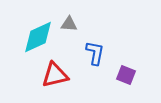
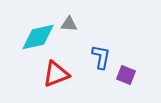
cyan diamond: rotated 12 degrees clockwise
blue L-shape: moved 6 px right, 4 px down
red triangle: moved 1 px right, 1 px up; rotated 8 degrees counterclockwise
